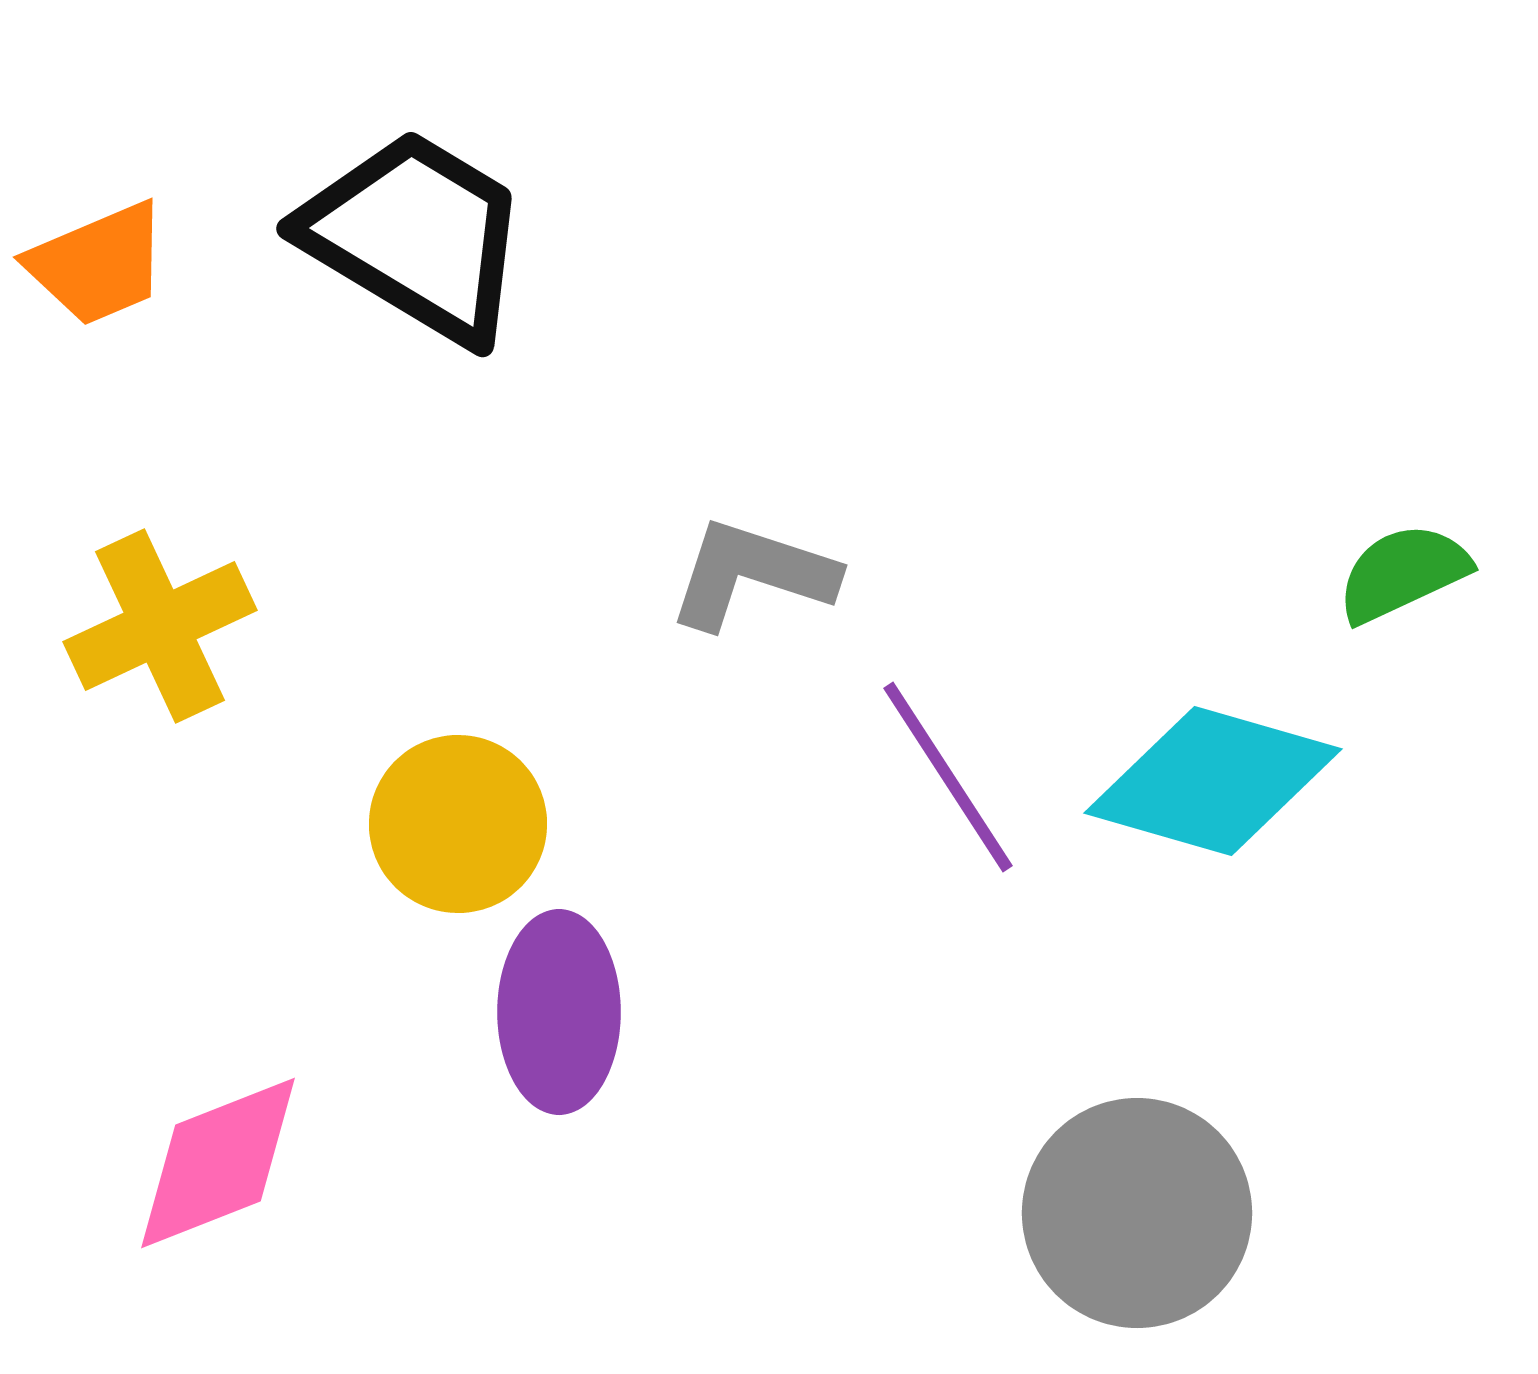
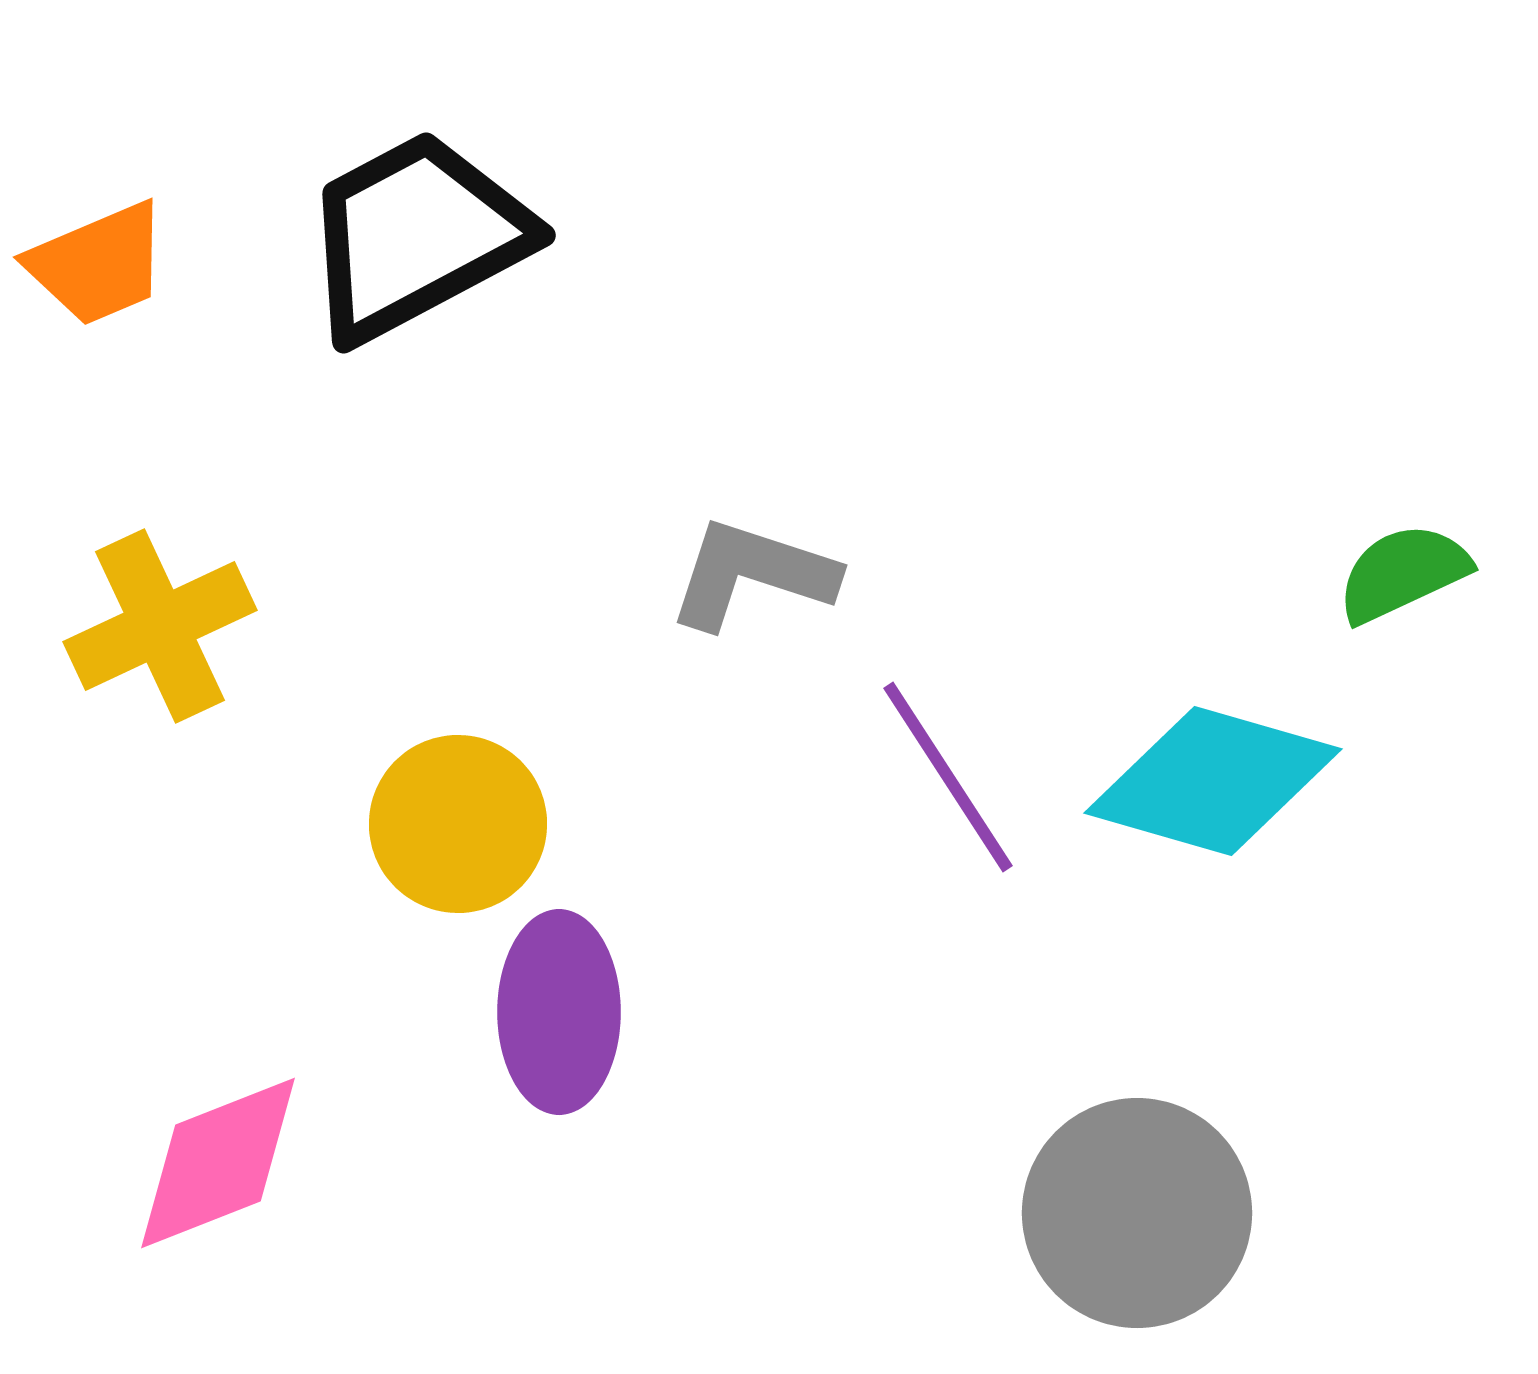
black trapezoid: rotated 59 degrees counterclockwise
